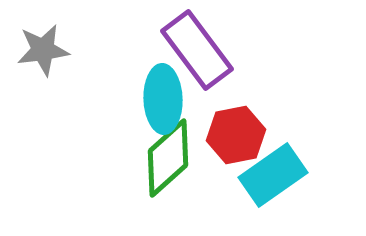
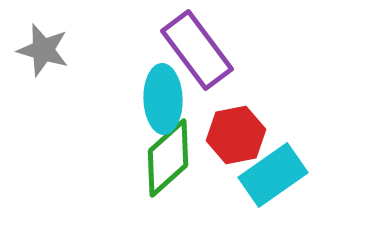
gray star: rotated 24 degrees clockwise
